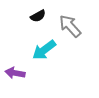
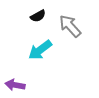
cyan arrow: moved 4 px left
purple arrow: moved 12 px down
